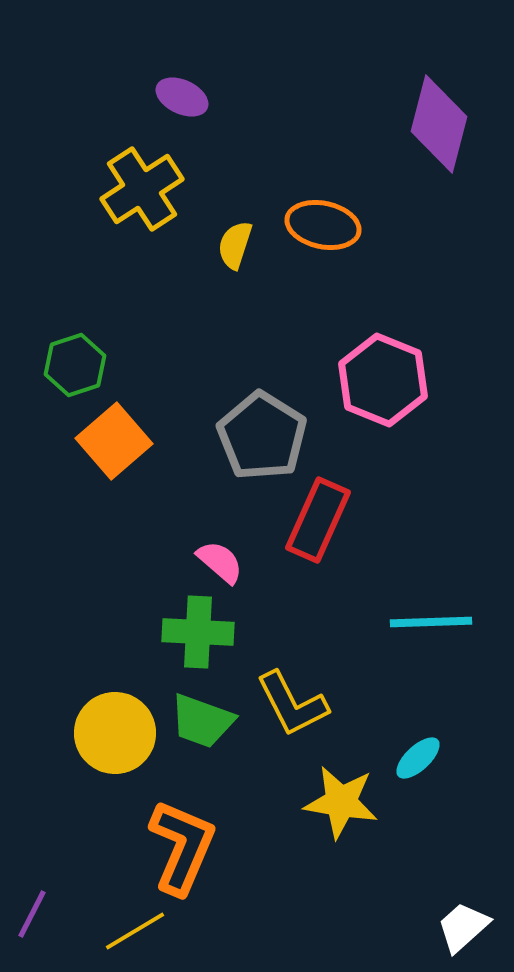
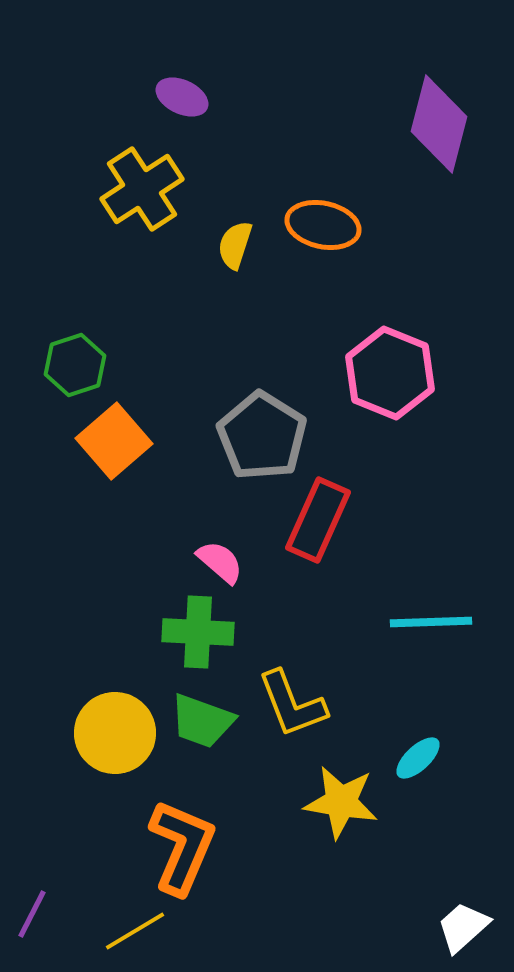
pink hexagon: moved 7 px right, 7 px up
yellow L-shape: rotated 6 degrees clockwise
